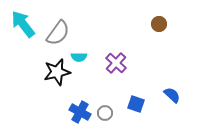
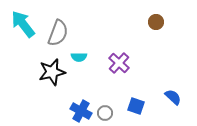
brown circle: moved 3 px left, 2 px up
gray semicircle: rotated 16 degrees counterclockwise
purple cross: moved 3 px right
black star: moved 5 px left
blue semicircle: moved 1 px right, 2 px down
blue square: moved 2 px down
blue cross: moved 1 px right, 1 px up
